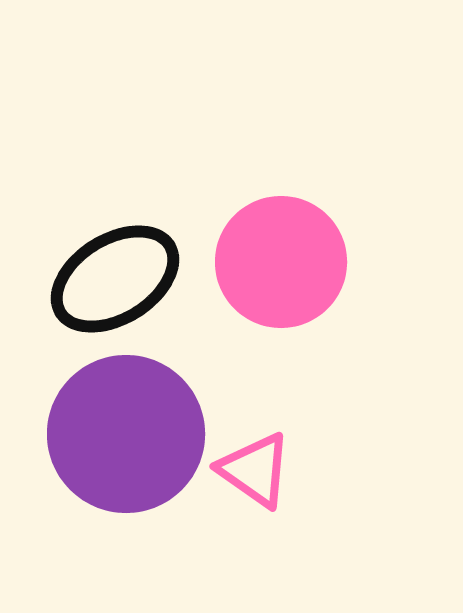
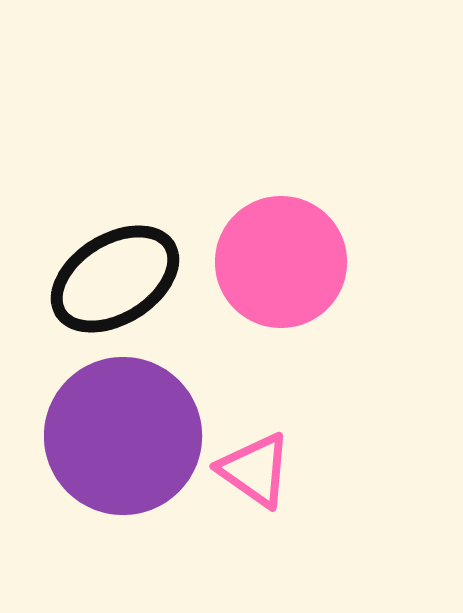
purple circle: moved 3 px left, 2 px down
